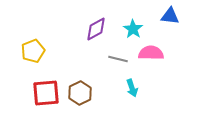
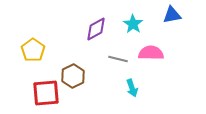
blue triangle: moved 2 px right, 1 px up; rotated 18 degrees counterclockwise
cyan star: moved 5 px up
yellow pentagon: moved 1 px up; rotated 15 degrees counterclockwise
brown hexagon: moved 7 px left, 17 px up
